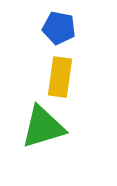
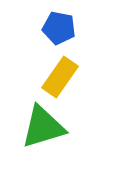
yellow rectangle: rotated 27 degrees clockwise
